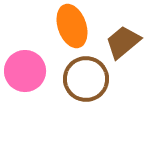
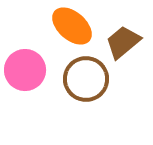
orange ellipse: rotated 30 degrees counterclockwise
pink circle: moved 1 px up
